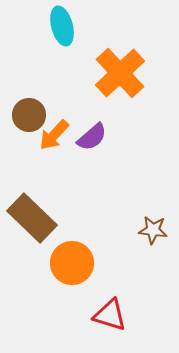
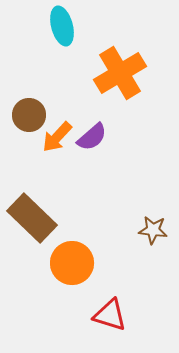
orange cross: rotated 12 degrees clockwise
orange arrow: moved 3 px right, 2 px down
